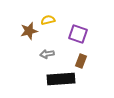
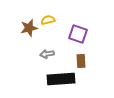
brown star: moved 3 px up
brown rectangle: rotated 24 degrees counterclockwise
